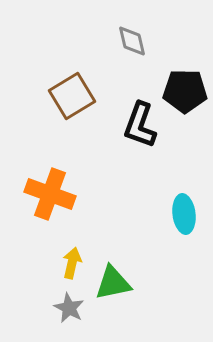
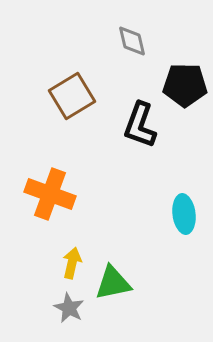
black pentagon: moved 6 px up
